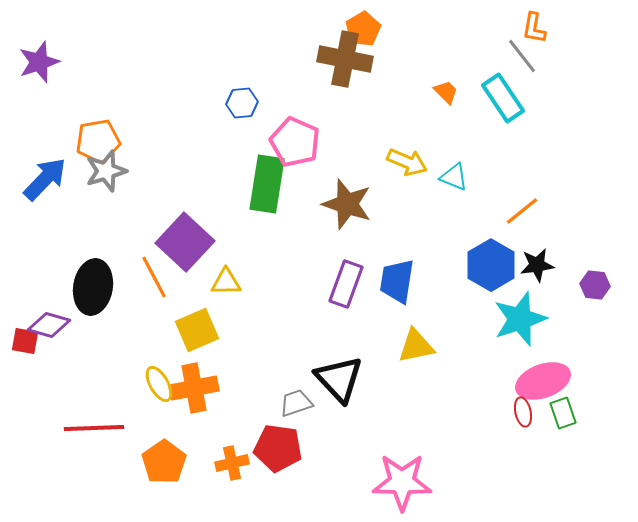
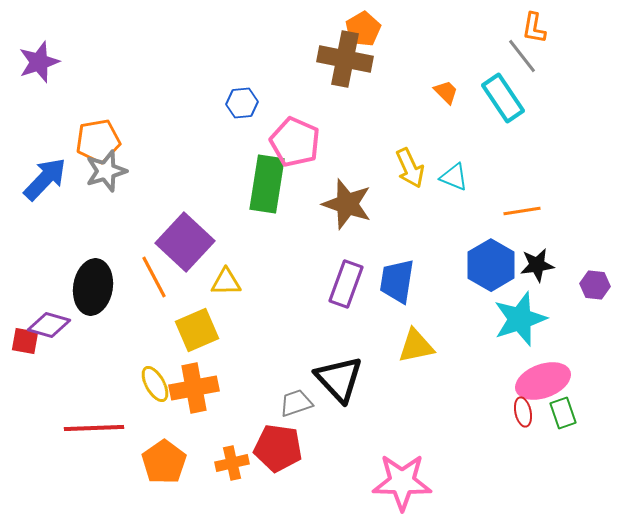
yellow arrow at (407, 162): moved 3 px right, 6 px down; rotated 42 degrees clockwise
orange line at (522, 211): rotated 30 degrees clockwise
yellow ellipse at (159, 384): moved 4 px left
